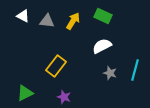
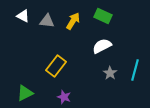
gray star: rotated 16 degrees clockwise
